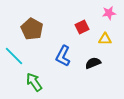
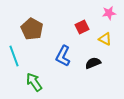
yellow triangle: rotated 24 degrees clockwise
cyan line: rotated 25 degrees clockwise
